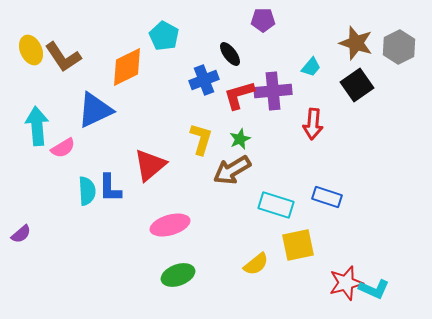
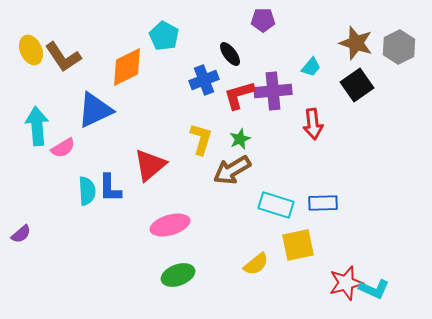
red arrow: rotated 12 degrees counterclockwise
blue rectangle: moved 4 px left, 6 px down; rotated 20 degrees counterclockwise
